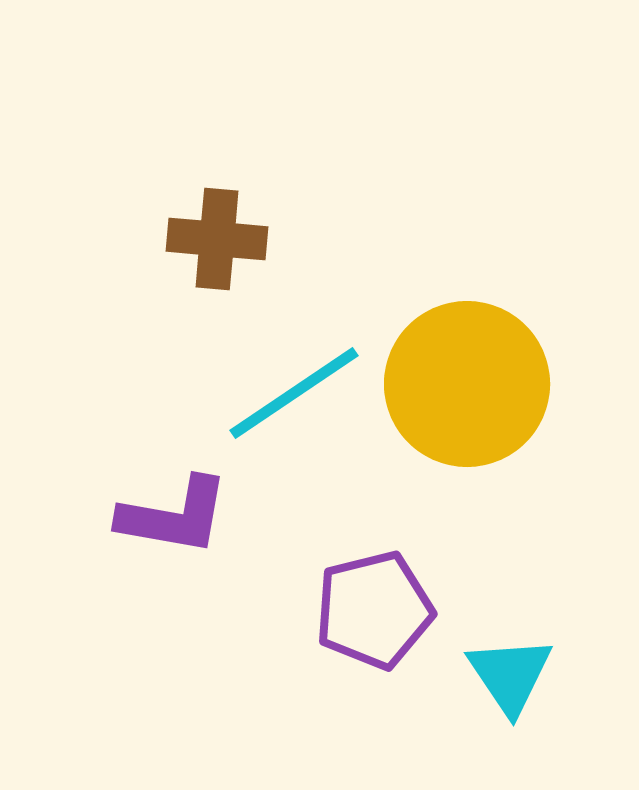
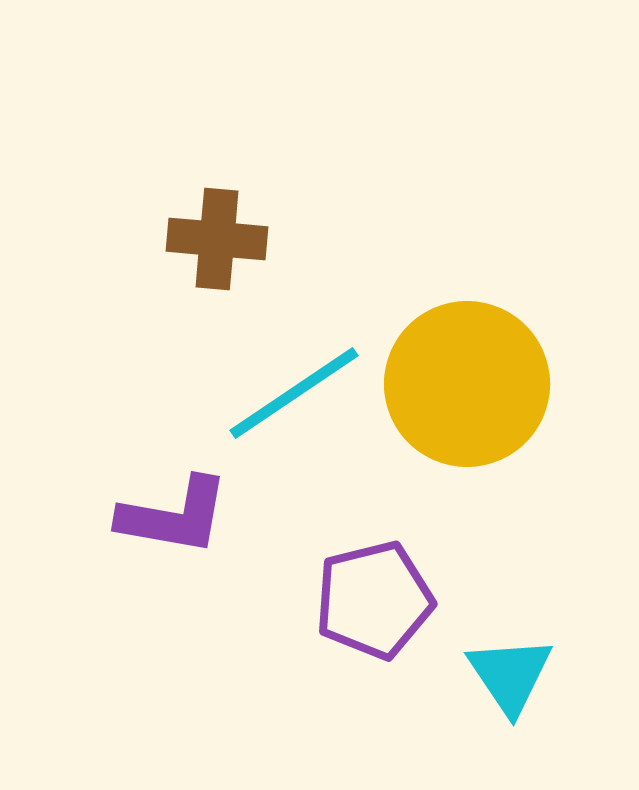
purple pentagon: moved 10 px up
